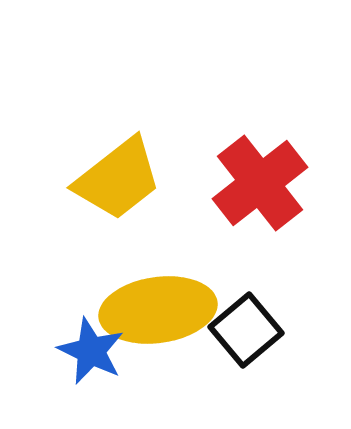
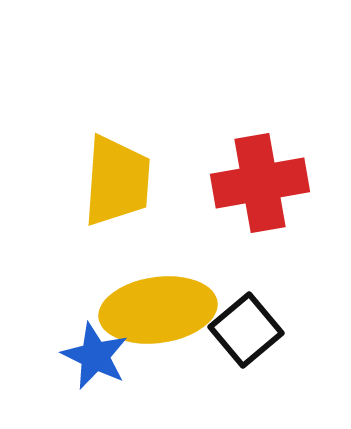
yellow trapezoid: moved 1 px left, 2 px down; rotated 48 degrees counterclockwise
red cross: rotated 28 degrees clockwise
blue star: moved 4 px right, 5 px down
